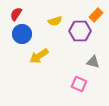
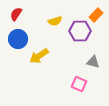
blue circle: moved 4 px left, 5 px down
